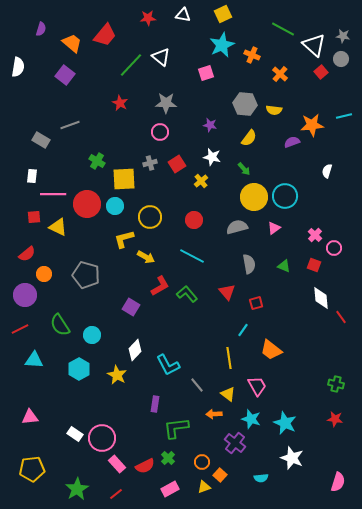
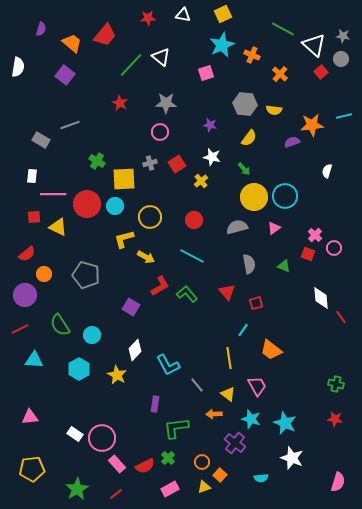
red square at (314, 265): moved 6 px left, 11 px up
